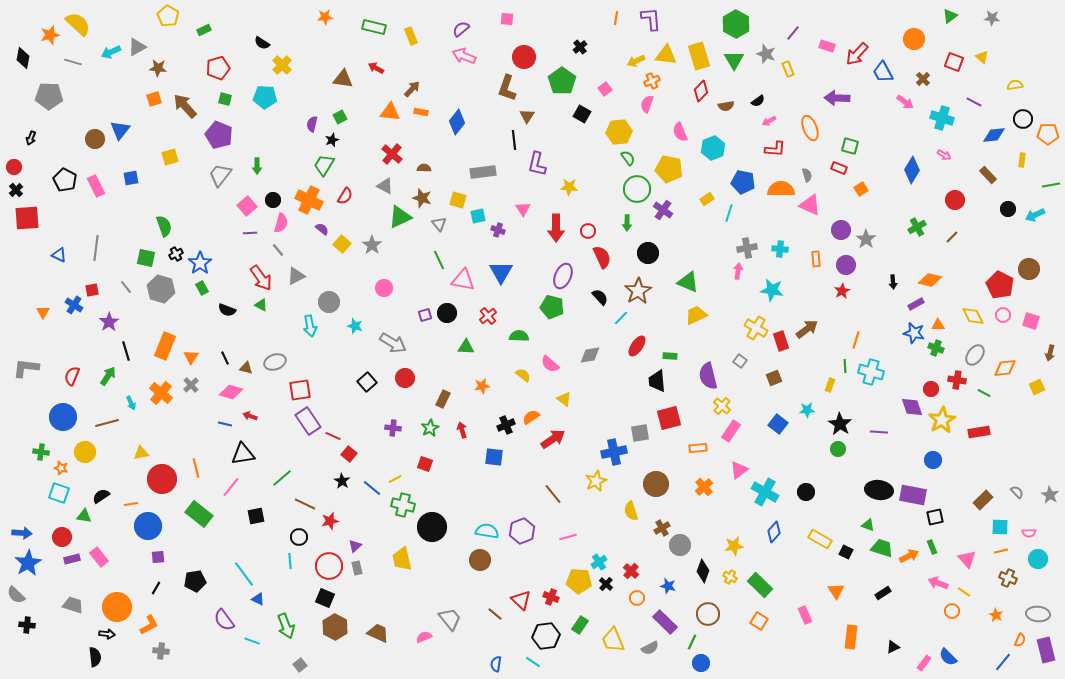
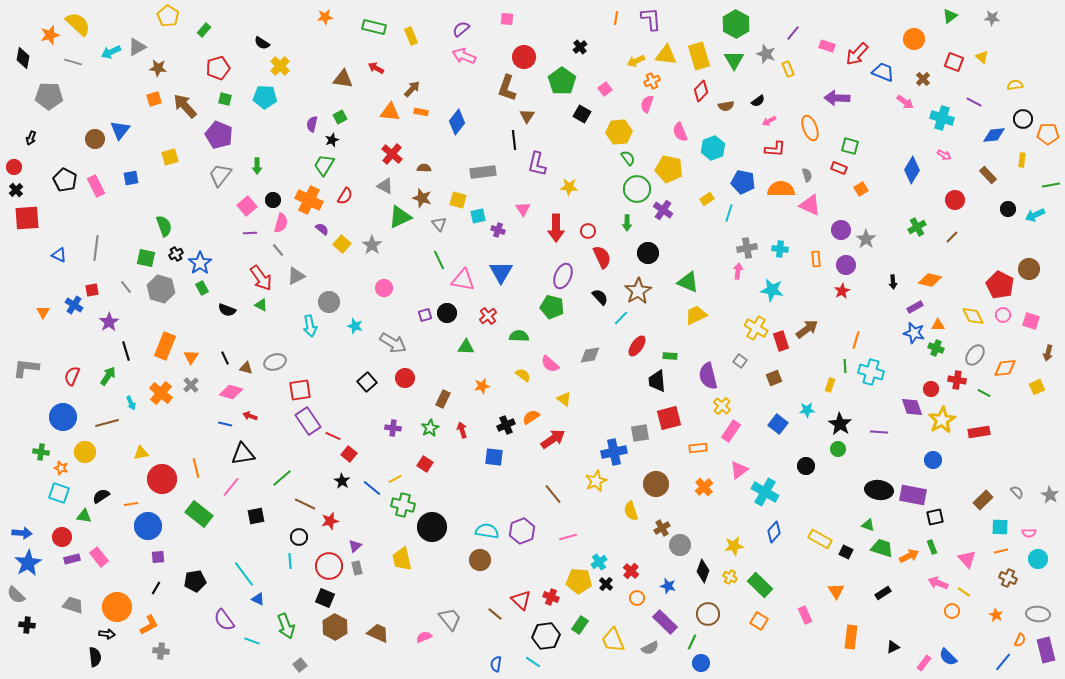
green rectangle at (204, 30): rotated 24 degrees counterclockwise
yellow cross at (282, 65): moved 2 px left, 1 px down
blue trapezoid at (883, 72): rotated 140 degrees clockwise
purple rectangle at (916, 304): moved 1 px left, 3 px down
brown arrow at (1050, 353): moved 2 px left
red square at (425, 464): rotated 14 degrees clockwise
black circle at (806, 492): moved 26 px up
